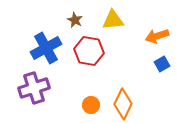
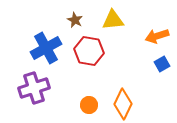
orange circle: moved 2 px left
